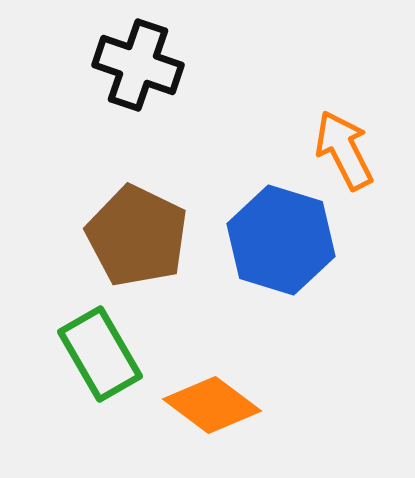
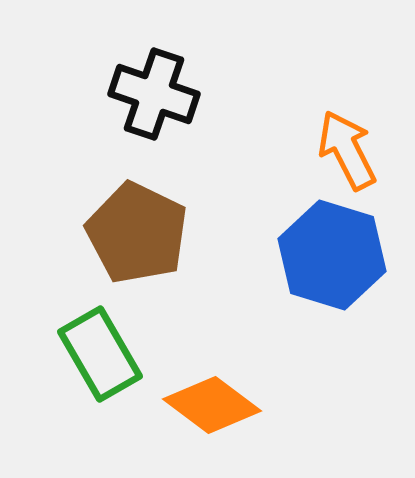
black cross: moved 16 px right, 29 px down
orange arrow: moved 3 px right
brown pentagon: moved 3 px up
blue hexagon: moved 51 px right, 15 px down
